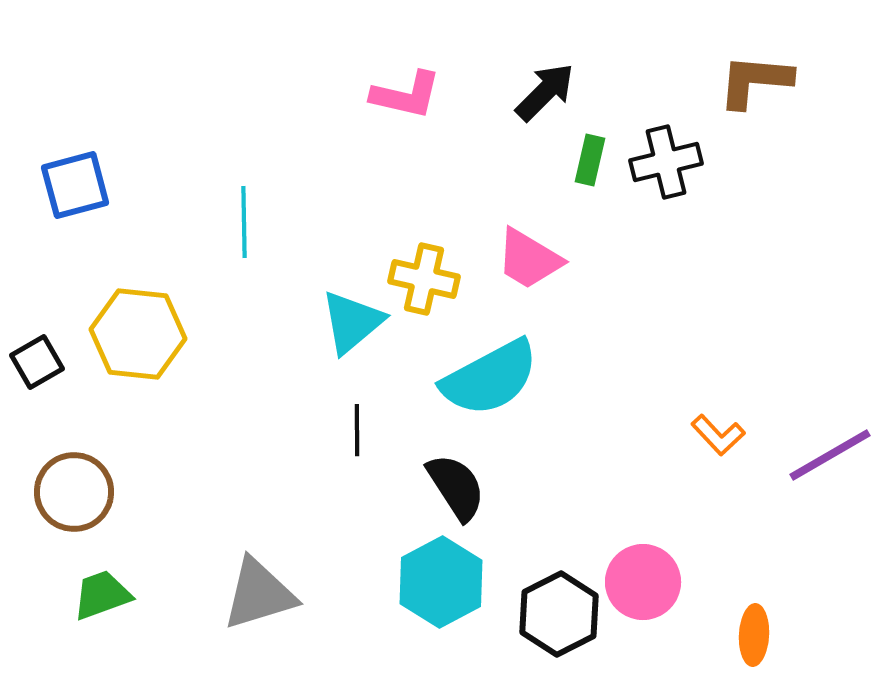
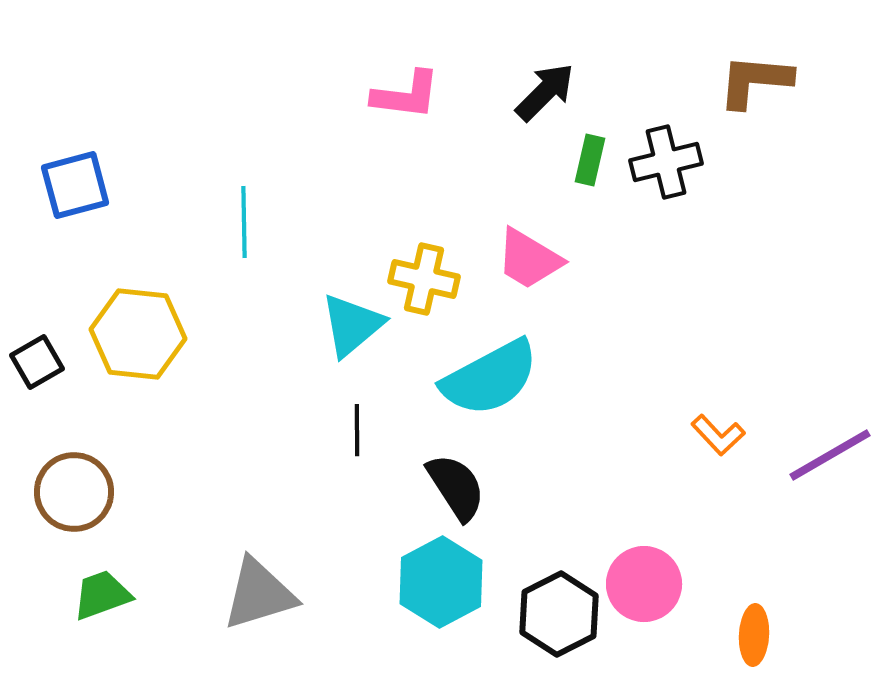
pink L-shape: rotated 6 degrees counterclockwise
cyan triangle: moved 3 px down
pink circle: moved 1 px right, 2 px down
